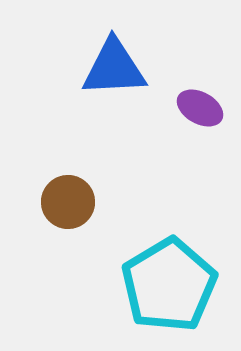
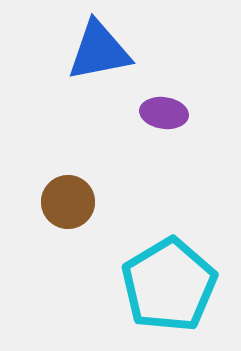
blue triangle: moved 15 px left, 17 px up; rotated 8 degrees counterclockwise
purple ellipse: moved 36 px left, 5 px down; rotated 21 degrees counterclockwise
